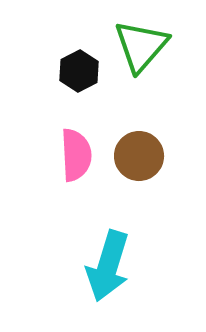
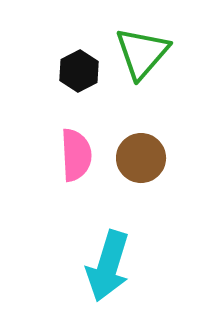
green triangle: moved 1 px right, 7 px down
brown circle: moved 2 px right, 2 px down
